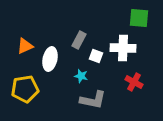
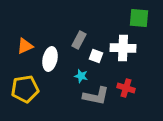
red cross: moved 8 px left, 6 px down; rotated 12 degrees counterclockwise
gray L-shape: moved 3 px right, 4 px up
